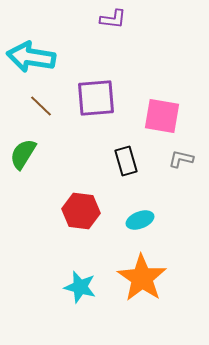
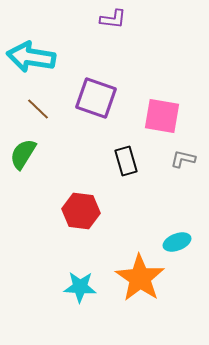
purple square: rotated 24 degrees clockwise
brown line: moved 3 px left, 3 px down
gray L-shape: moved 2 px right
cyan ellipse: moved 37 px right, 22 px down
orange star: moved 2 px left
cyan star: rotated 12 degrees counterclockwise
